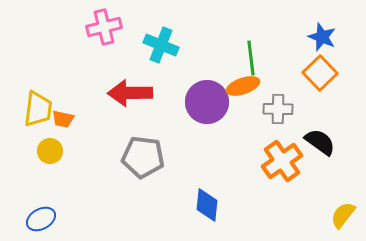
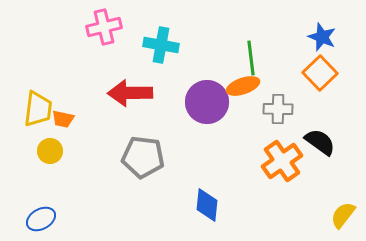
cyan cross: rotated 12 degrees counterclockwise
